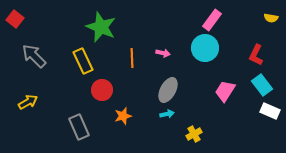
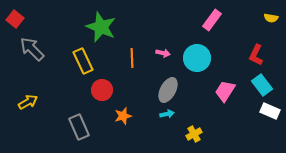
cyan circle: moved 8 px left, 10 px down
gray arrow: moved 2 px left, 7 px up
